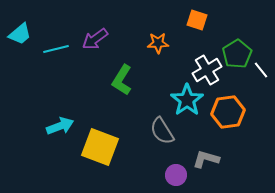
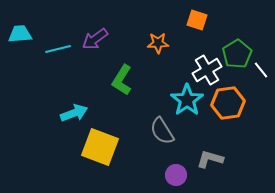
cyan trapezoid: rotated 145 degrees counterclockwise
cyan line: moved 2 px right
orange hexagon: moved 9 px up
cyan arrow: moved 14 px right, 13 px up
gray L-shape: moved 4 px right
